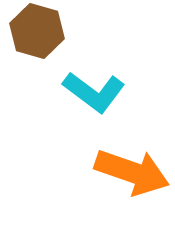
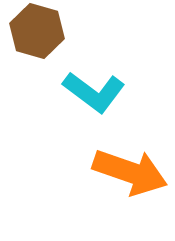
orange arrow: moved 2 px left
